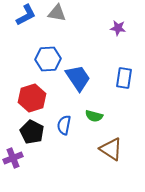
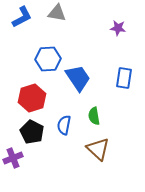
blue L-shape: moved 4 px left, 2 px down
green semicircle: rotated 66 degrees clockwise
brown triangle: moved 13 px left; rotated 10 degrees clockwise
